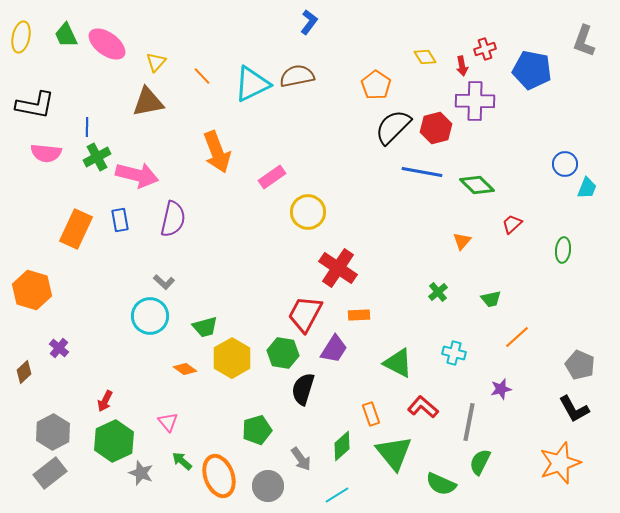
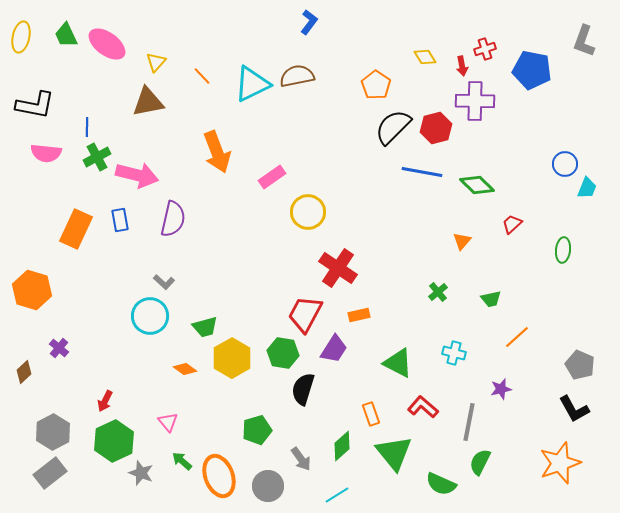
orange rectangle at (359, 315): rotated 10 degrees counterclockwise
